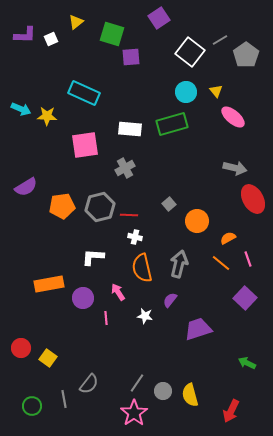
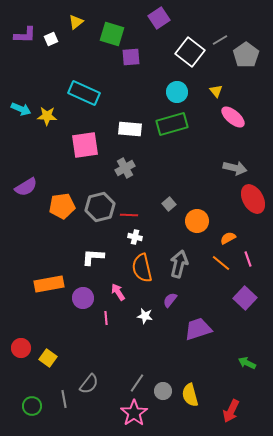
cyan circle at (186, 92): moved 9 px left
